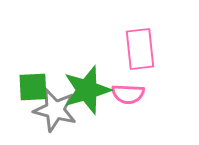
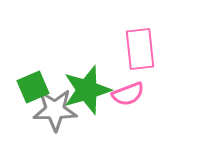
green square: rotated 20 degrees counterclockwise
pink semicircle: rotated 24 degrees counterclockwise
gray star: rotated 15 degrees counterclockwise
